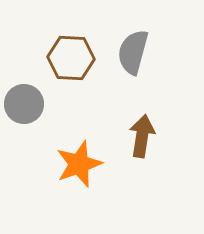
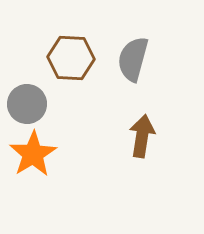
gray semicircle: moved 7 px down
gray circle: moved 3 px right
orange star: moved 46 px left, 10 px up; rotated 12 degrees counterclockwise
